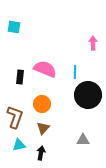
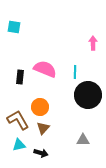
orange circle: moved 2 px left, 3 px down
brown L-shape: moved 3 px right, 3 px down; rotated 50 degrees counterclockwise
black arrow: rotated 96 degrees clockwise
